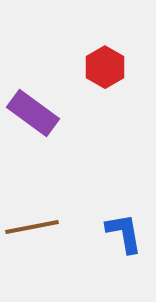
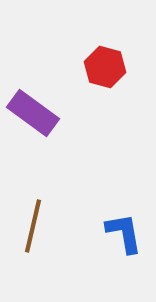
red hexagon: rotated 15 degrees counterclockwise
brown line: moved 1 px right, 1 px up; rotated 66 degrees counterclockwise
